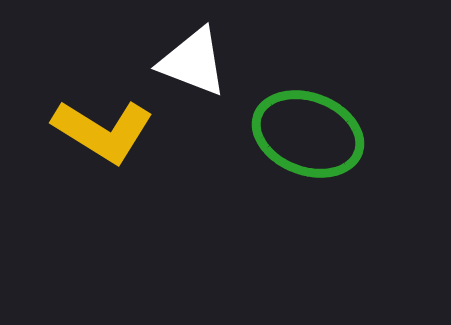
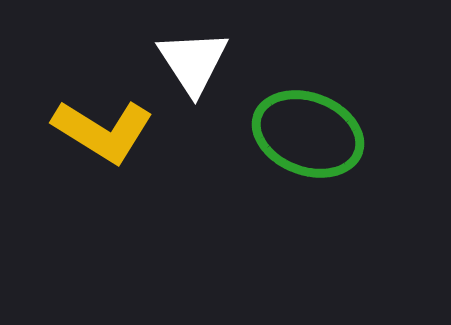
white triangle: rotated 36 degrees clockwise
